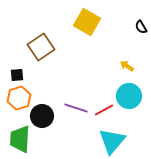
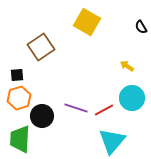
cyan circle: moved 3 px right, 2 px down
